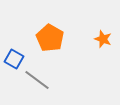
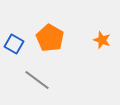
orange star: moved 1 px left, 1 px down
blue square: moved 15 px up
